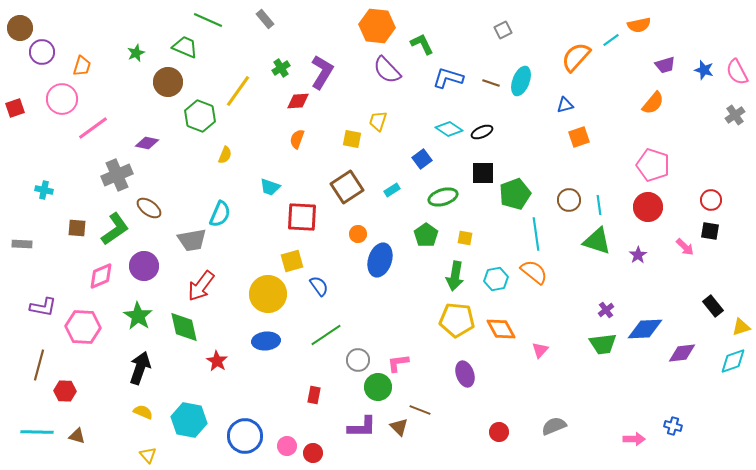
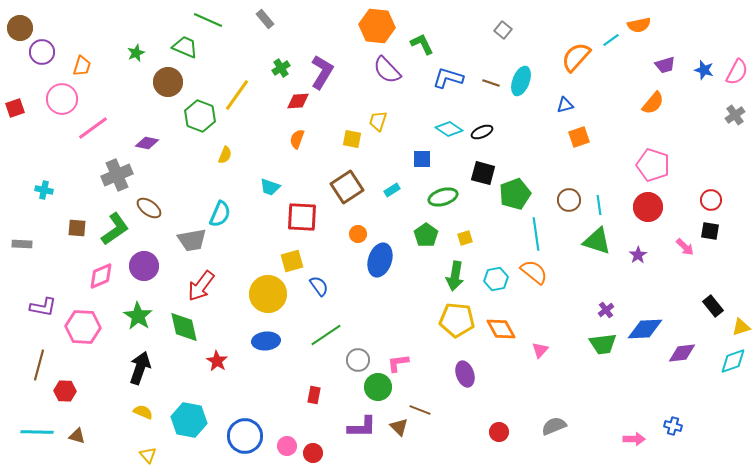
gray square at (503, 30): rotated 24 degrees counterclockwise
pink semicircle at (737, 72): rotated 124 degrees counterclockwise
yellow line at (238, 91): moved 1 px left, 4 px down
blue square at (422, 159): rotated 36 degrees clockwise
black square at (483, 173): rotated 15 degrees clockwise
yellow square at (465, 238): rotated 28 degrees counterclockwise
